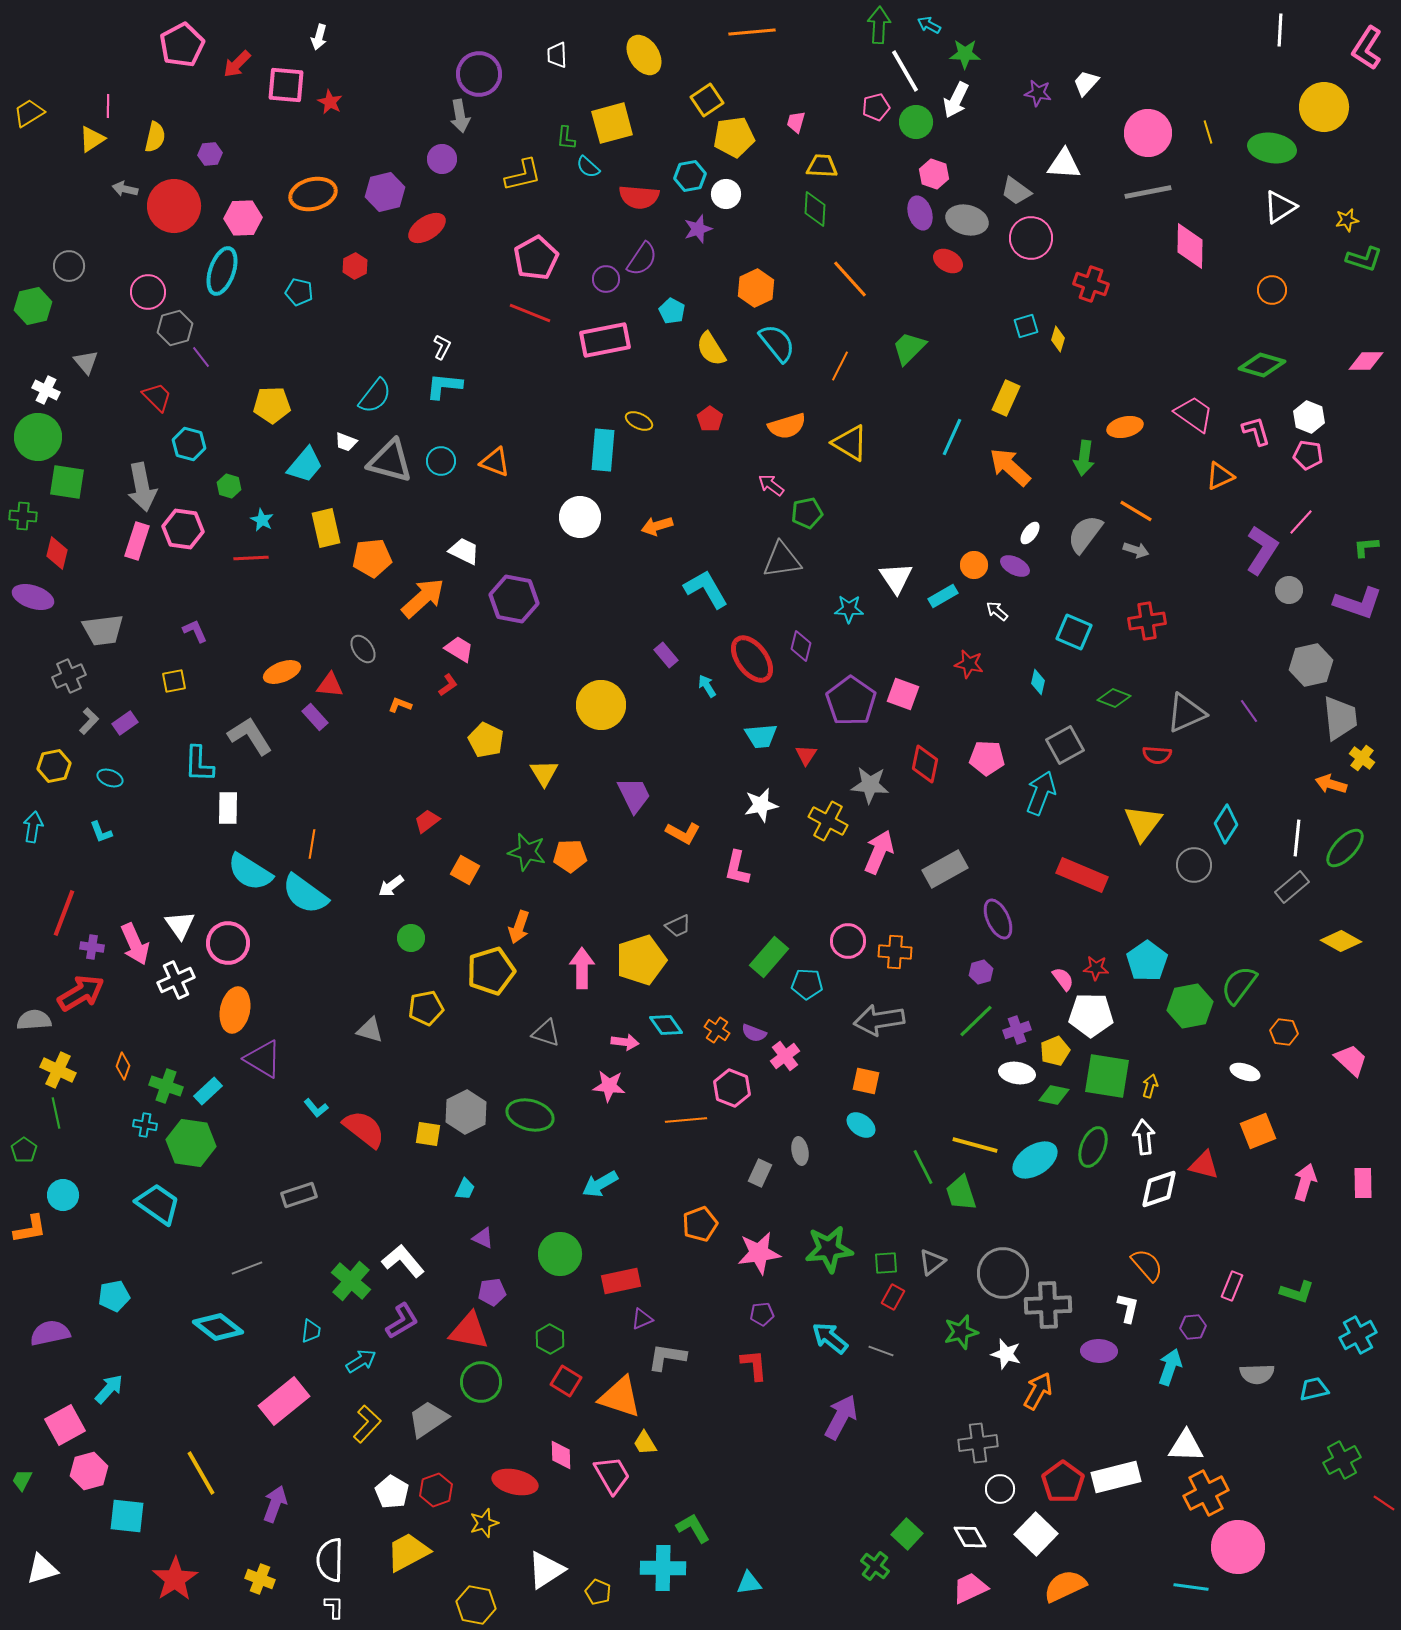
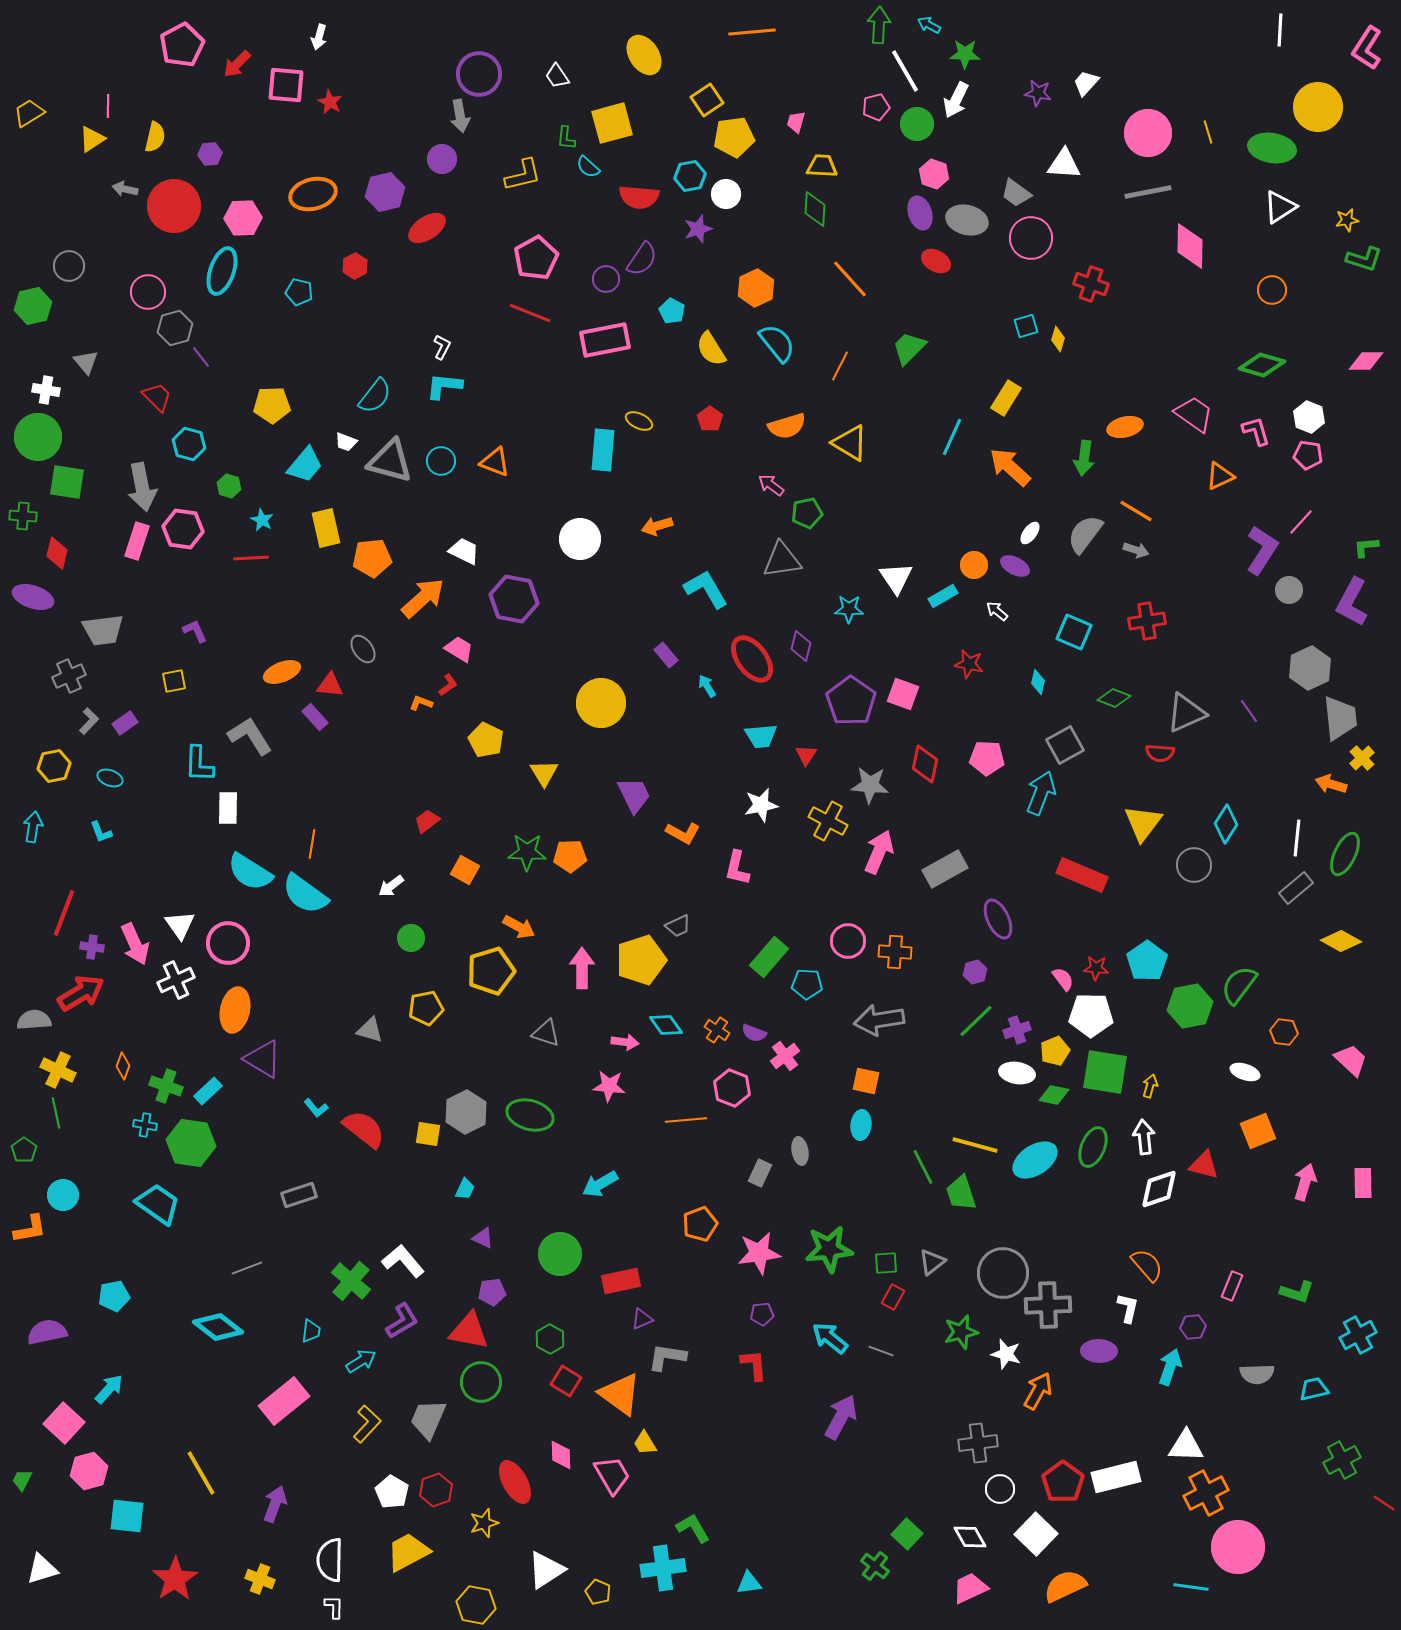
white trapezoid at (557, 55): moved 21 px down; rotated 32 degrees counterclockwise
yellow circle at (1324, 107): moved 6 px left
green circle at (916, 122): moved 1 px right, 2 px down
gray trapezoid at (1016, 191): moved 2 px down
red ellipse at (948, 261): moved 12 px left
white cross at (46, 390): rotated 16 degrees counterclockwise
yellow rectangle at (1006, 398): rotated 8 degrees clockwise
white circle at (580, 517): moved 22 px down
purple L-shape at (1358, 603): moved 6 px left, 1 px up; rotated 99 degrees clockwise
gray hexagon at (1311, 665): moved 1 px left, 3 px down; rotated 12 degrees counterclockwise
orange L-shape at (400, 705): moved 21 px right, 2 px up
yellow circle at (601, 705): moved 2 px up
red semicircle at (1157, 755): moved 3 px right, 2 px up
yellow cross at (1362, 758): rotated 10 degrees clockwise
green ellipse at (1345, 848): moved 6 px down; rotated 18 degrees counterclockwise
green star at (527, 852): rotated 12 degrees counterclockwise
gray rectangle at (1292, 887): moved 4 px right, 1 px down
orange arrow at (519, 927): rotated 80 degrees counterclockwise
purple hexagon at (981, 972): moved 6 px left
green square at (1107, 1076): moved 2 px left, 4 px up
cyan ellipse at (861, 1125): rotated 60 degrees clockwise
purple semicircle at (50, 1333): moved 3 px left, 1 px up
orange triangle at (620, 1397): moved 3 px up; rotated 18 degrees clockwise
gray trapezoid at (428, 1419): rotated 33 degrees counterclockwise
pink square at (65, 1425): moved 1 px left, 2 px up; rotated 18 degrees counterclockwise
red ellipse at (515, 1482): rotated 48 degrees clockwise
cyan cross at (663, 1568): rotated 9 degrees counterclockwise
